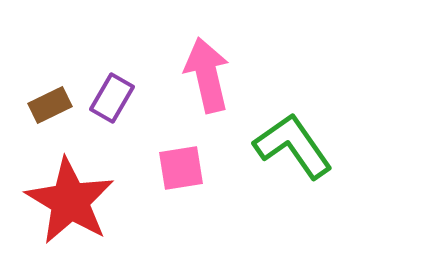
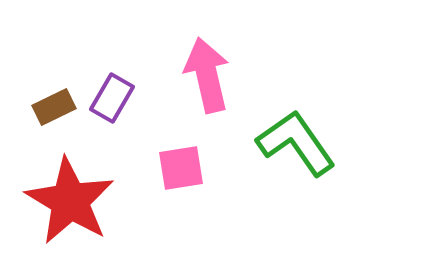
brown rectangle: moved 4 px right, 2 px down
green L-shape: moved 3 px right, 3 px up
